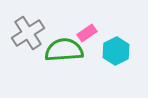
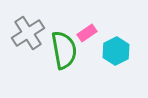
green semicircle: rotated 84 degrees clockwise
